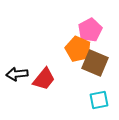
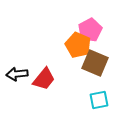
orange pentagon: moved 4 px up
